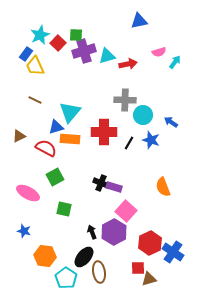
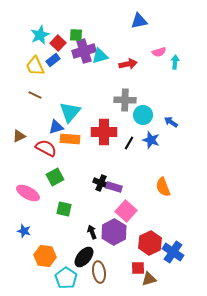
blue rectangle at (26, 54): moved 27 px right, 6 px down; rotated 16 degrees clockwise
cyan triangle at (107, 56): moved 7 px left
cyan arrow at (175, 62): rotated 32 degrees counterclockwise
brown line at (35, 100): moved 5 px up
